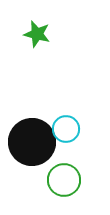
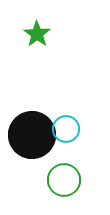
green star: rotated 20 degrees clockwise
black circle: moved 7 px up
